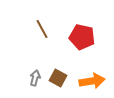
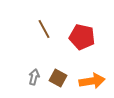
brown line: moved 2 px right
gray arrow: moved 1 px left, 1 px up
